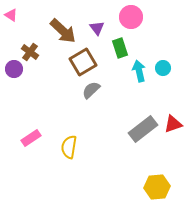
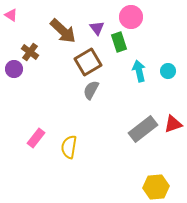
green rectangle: moved 1 px left, 6 px up
brown square: moved 5 px right
cyan circle: moved 5 px right, 3 px down
gray semicircle: rotated 18 degrees counterclockwise
pink rectangle: moved 5 px right; rotated 18 degrees counterclockwise
yellow hexagon: moved 1 px left
